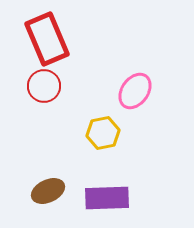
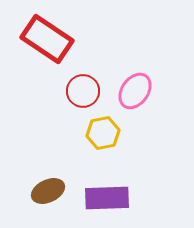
red rectangle: rotated 33 degrees counterclockwise
red circle: moved 39 px right, 5 px down
